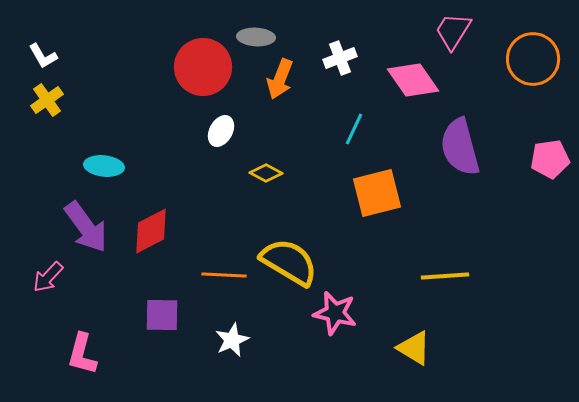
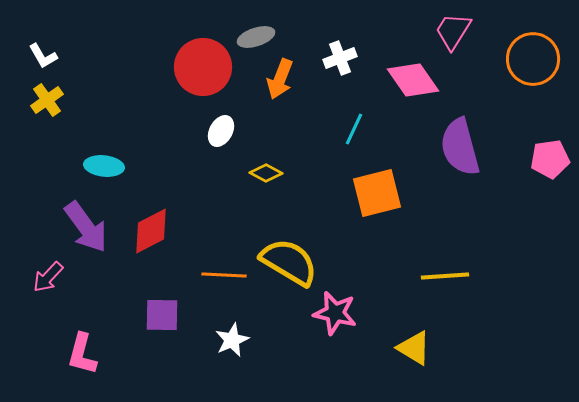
gray ellipse: rotated 21 degrees counterclockwise
